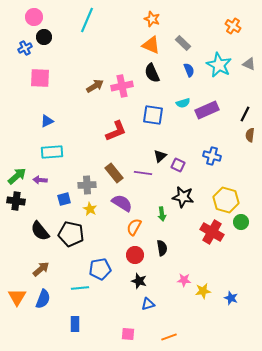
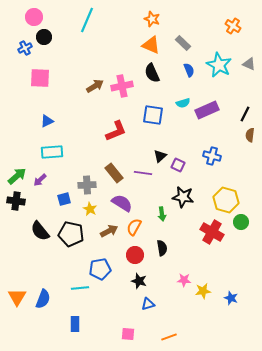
purple arrow at (40, 180): rotated 48 degrees counterclockwise
brown arrow at (41, 269): moved 68 px right, 38 px up; rotated 12 degrees clockwise
